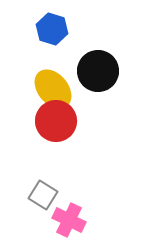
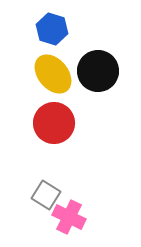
yellow ellipse: moved 15 px up
red circle: moved 2 px left, 2 px down
gray square: moved 3 px right
pink cross: moved 3 px up
